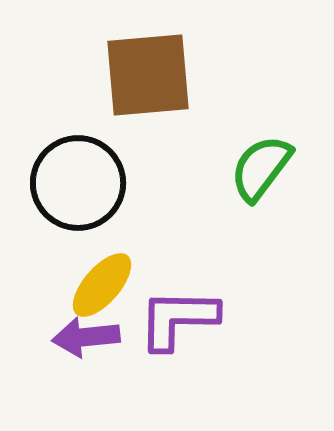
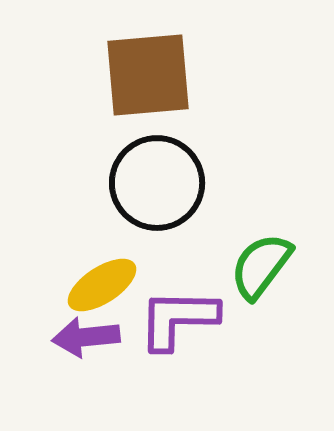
green semicircle: moved 98 px down
black circle: moved 79 px right
yellow ellipse: rotated 16 degrees clockwise
